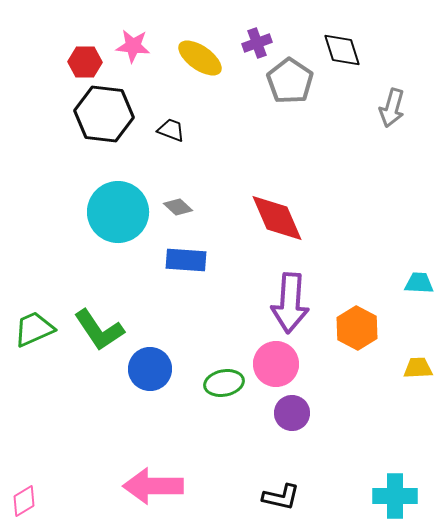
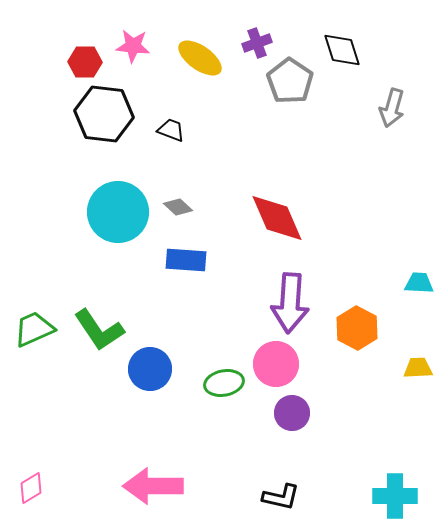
pink diamond: moved 7 px right, 13 px up
